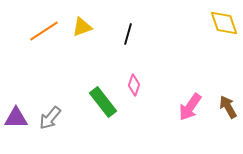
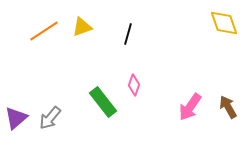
purple triangle: rotated 40 degrees counterclockwise
